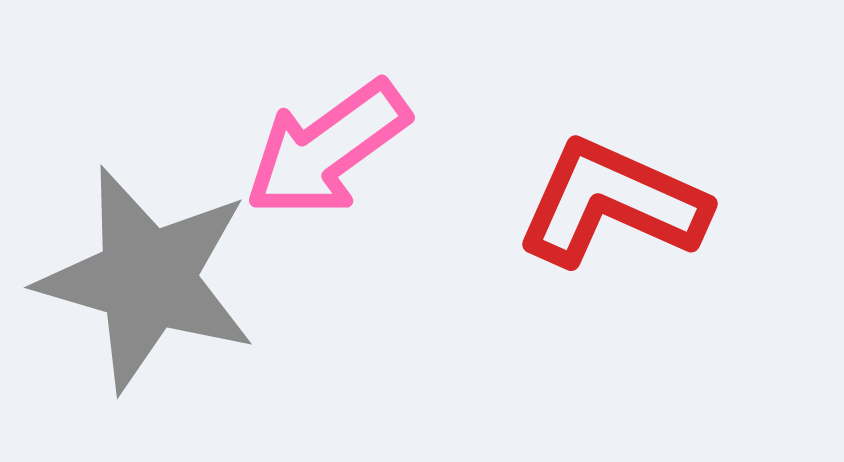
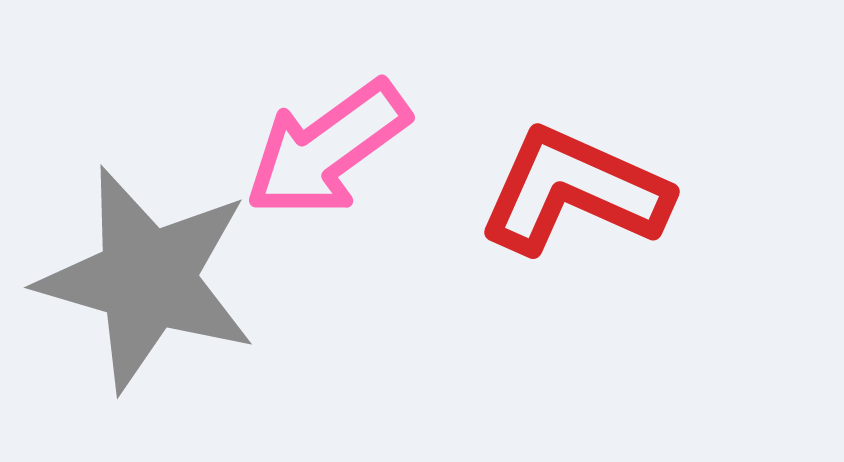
red L-shape: moved 38 px left, 12 px up
